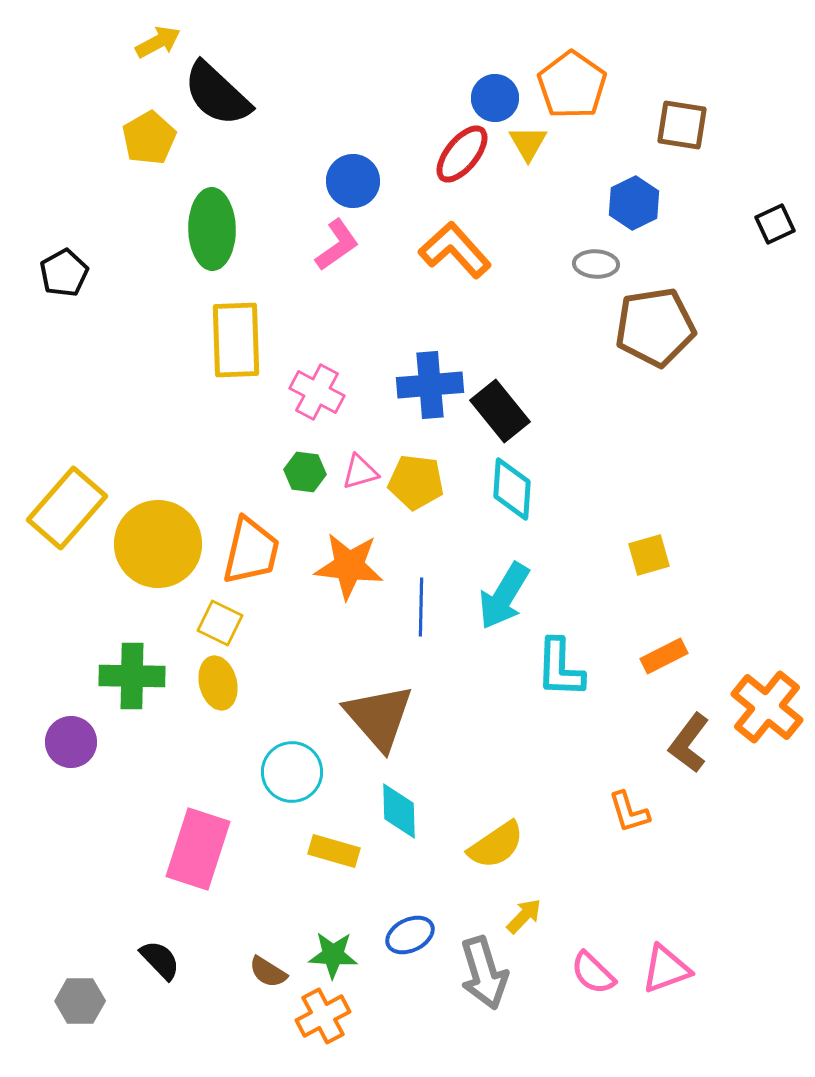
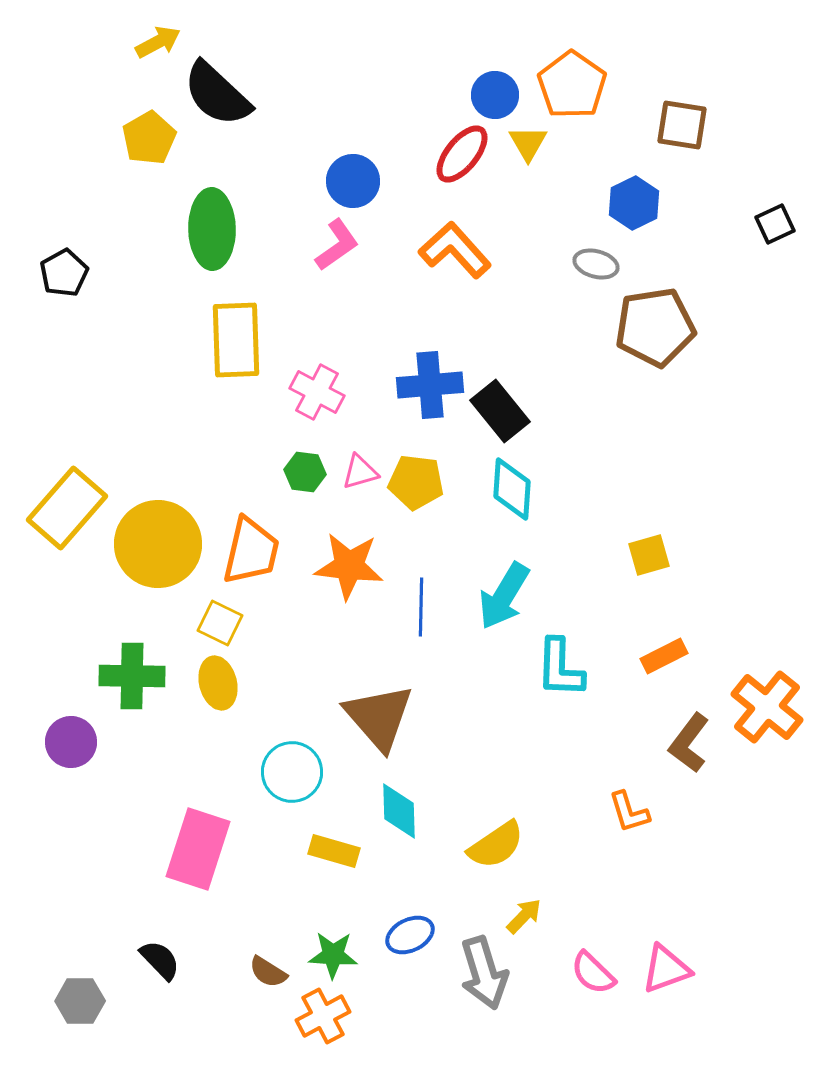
blue circle at (495, 98): moved 3 px up
gray ellipse at (596, 264): rotated 12 degrees clockwise
